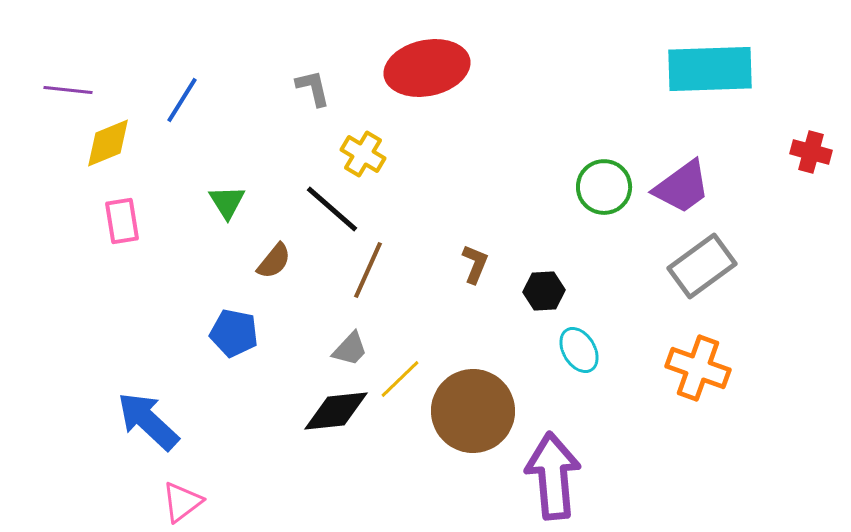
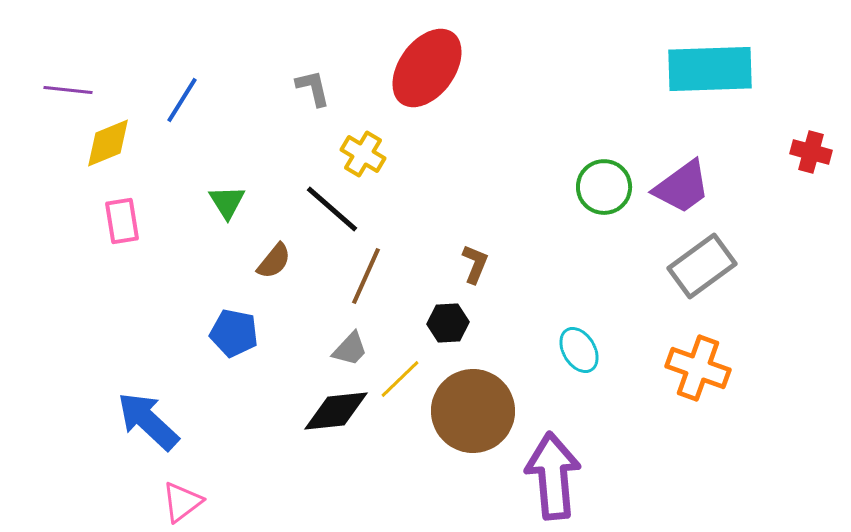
red ellipse: rotated 42 degrees counterclockwise
brown line: moved 2 px left, 6 px down
black hexagon: moved 96 px left, 32 px down
